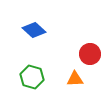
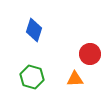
blue diamond: rotated 65 degrees clockwise
